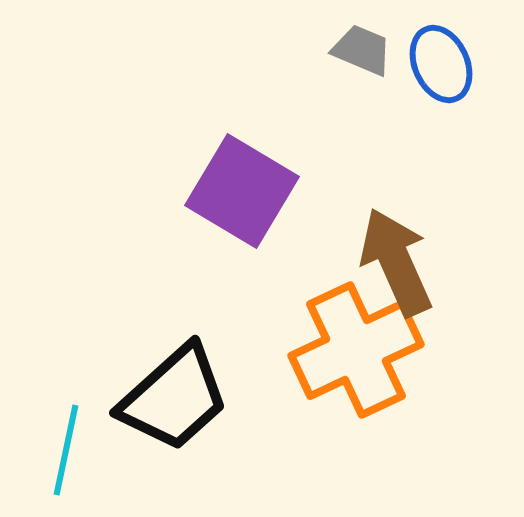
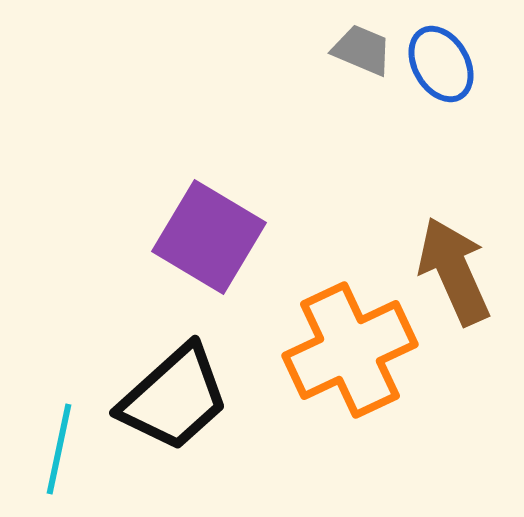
blue ellipse: rotated 6 degrees counterclockwise
purple square: moved 33 px left, 46 px down
brown arrow: moved 58 px right, 9 px down
orange cross: moved 6 px left
cyan line: moved 7 px left, 1 px up
